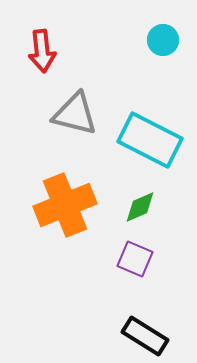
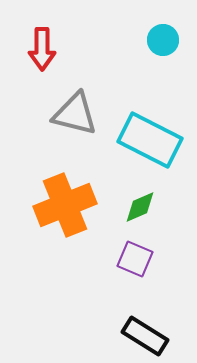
red arrow: moved 2 px up; rotated 6 degrees clockwise
